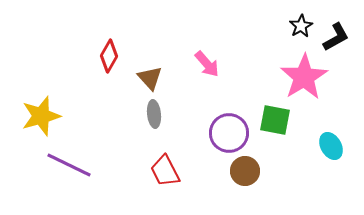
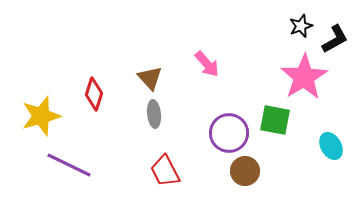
black star: rotated 10 degrees clockwise
black L-shape: moved 1 px left, 2 px down
red diamond: moved 15 px left, 38 px down; rotated 12 degrees counterclockwise
